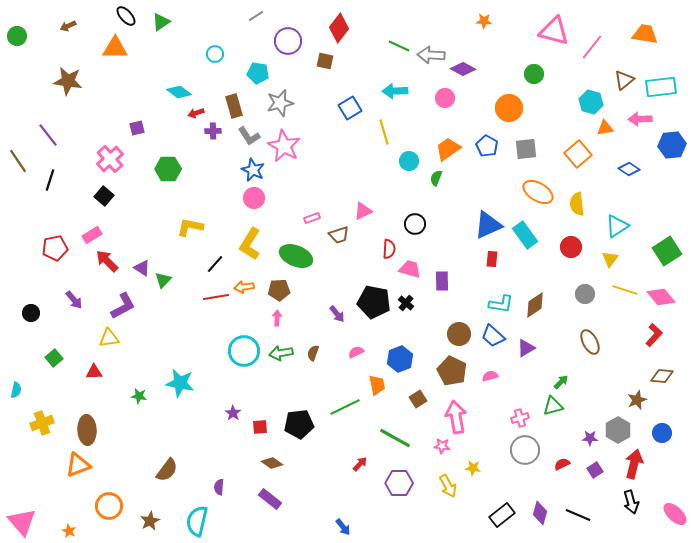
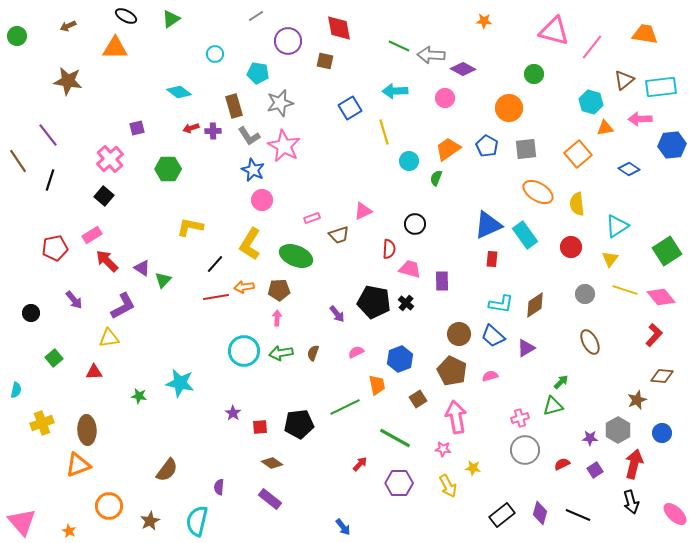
black ellipse at (126, 16): rotated 20 degrees counterclockwise
green triangle at (161, 22): moved 10 px right, 3 px up
red diamond at (339, 28): rotated 48 degrees counterclockwise
red arrow at (196, 113): moved 5 px left, 15 px down
pink circle at (254, 198): moved 8 px right, 2 px down
pink star at (442, 446): moved 1 px right, 3 px down
